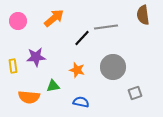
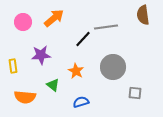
pink circle: moved 5 px right, 1 px down
black line: moved 1 px right, 1 px down
purple star: moved 5 px right, 2 px up
orange star: moved 1 px left, 1 px down; rotated 14 degrees clockwise
green triangle: moved 1 px up; rotated 48 degrees clockwise
gray square: rotated 24 degrees clockwise
orange semicircle: moved 4 px left
blue semicircle: rotated 28 degrees counterclockwise
